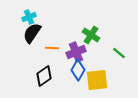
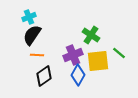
black semicircle: moved 2 px down
orange line: moved 15 px left, 7 px down
purple cross: moved 3 px left, 3 px down
blue diamond: moved 5 px down
yellow square: moved 1 px right, 19 px up
